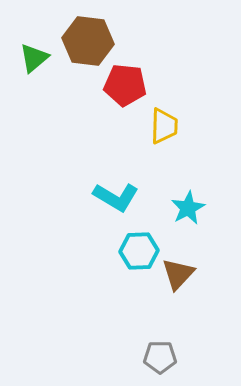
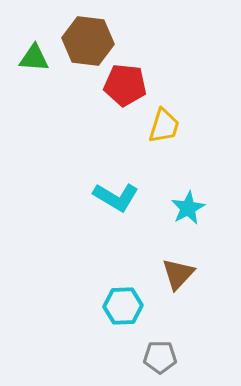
green triangle: rotated 44 degrees clockwise
yellow trapezoid: rotated 15 degrees clockwise
cyan hexagon: moved 16 px left, 55 px down
